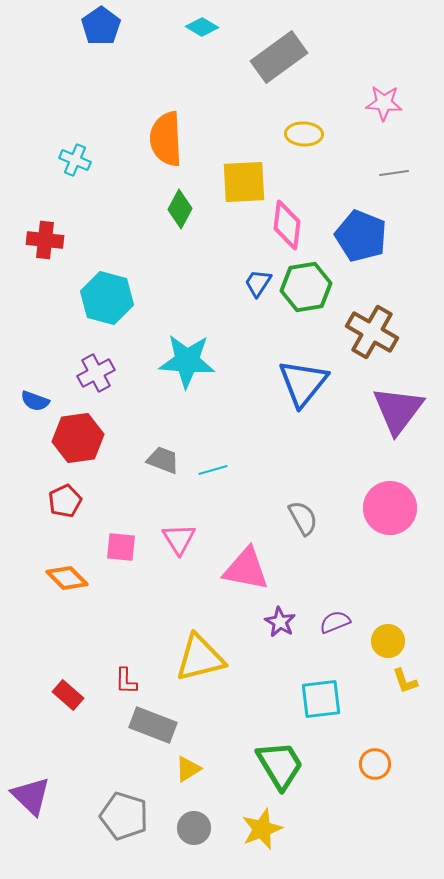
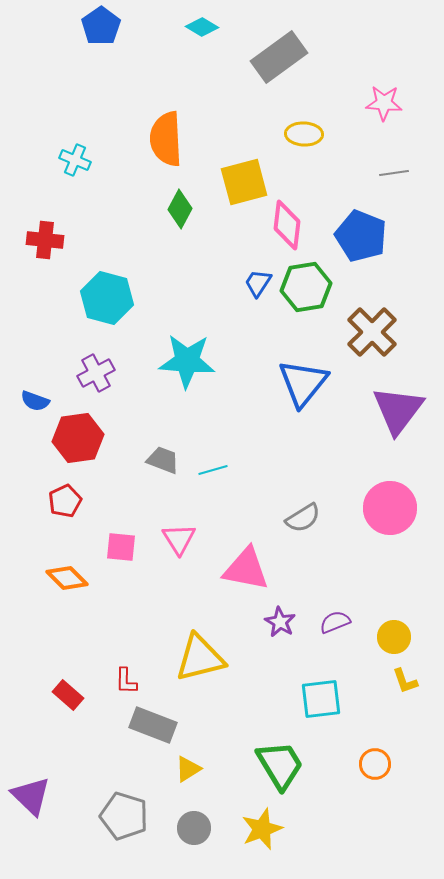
yellow square at (244, 182): rotated 12 degrees counterclockwise
brown cross at (372, 332): rotated 15 degrees clockwise
gray semicircle at (303, 518): rotated 87 degrees clockwise
yellow circle at (388, 641): moved 6 px right, 4 px up
